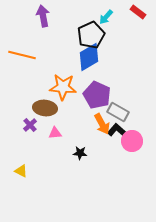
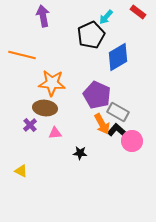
blue diamond: moved 29 px right
orange star: moved 11 px left, 4 px up
